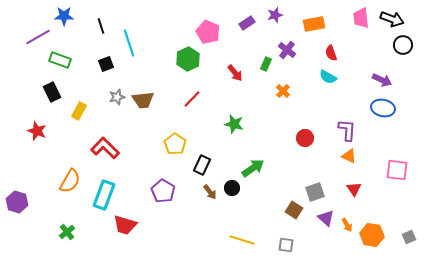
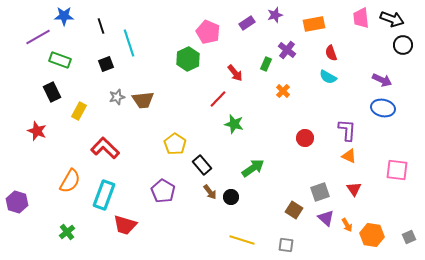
red line at (192, 99): moved 26 px right
black rectangle at (202, 165): rotated 66 degrees counterclockwise
black circle at (232, 188): moved 1 px left, 9 px down
gray square at (315, 192): moved 5 px right
